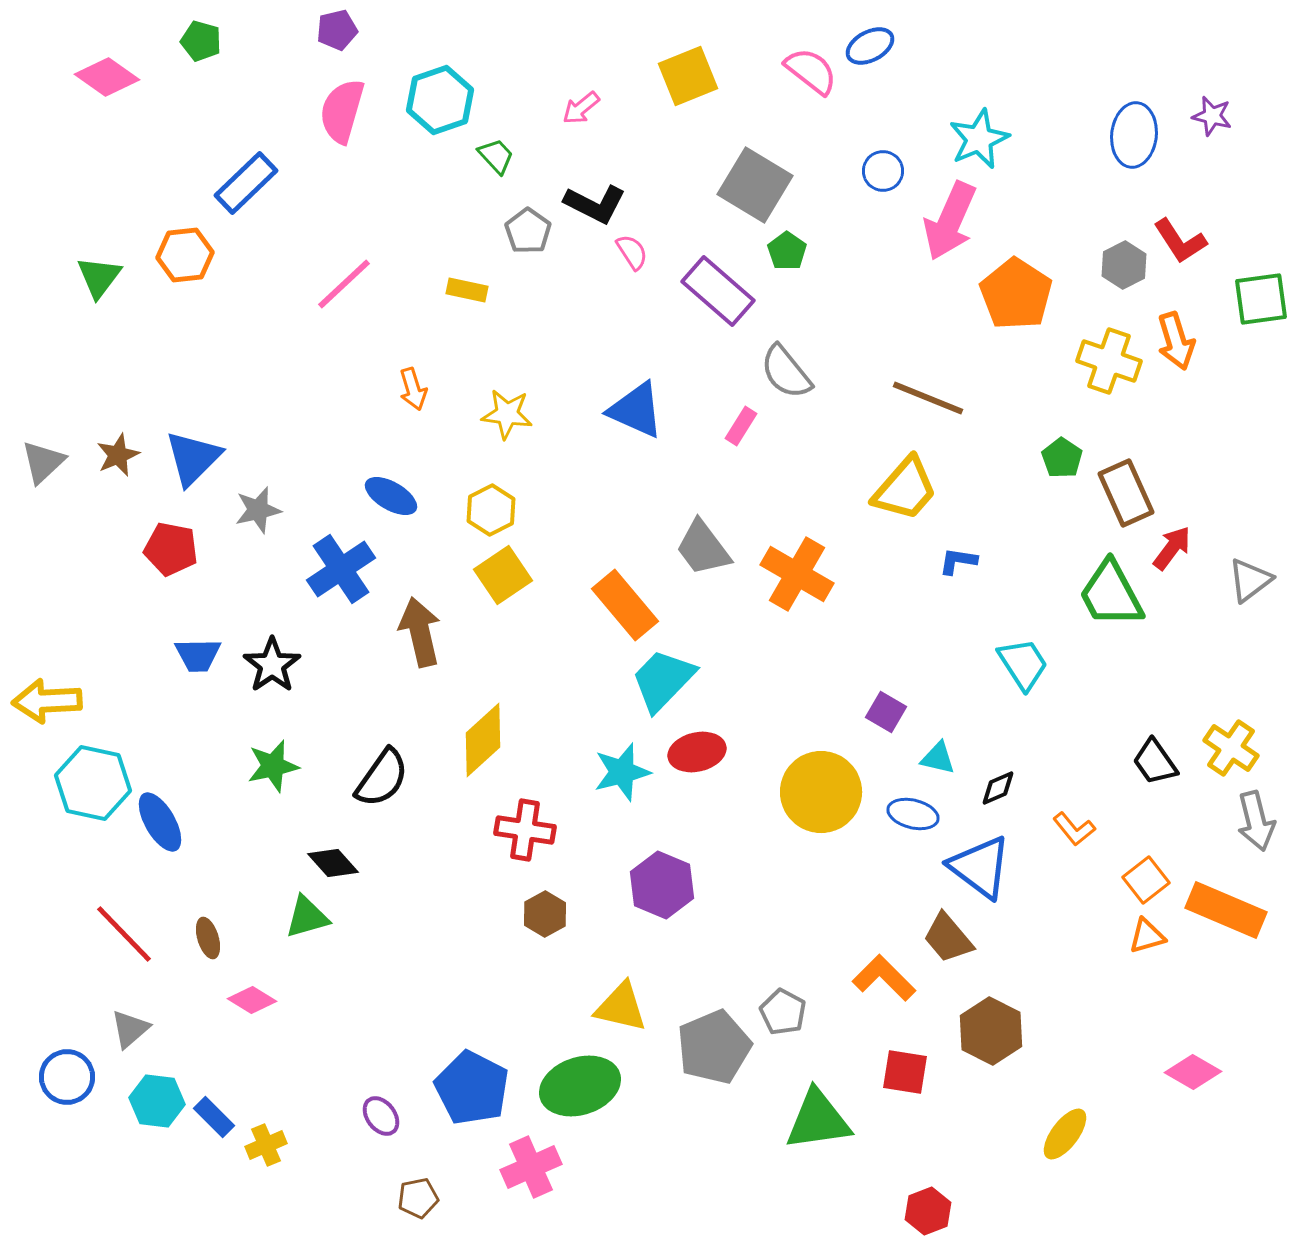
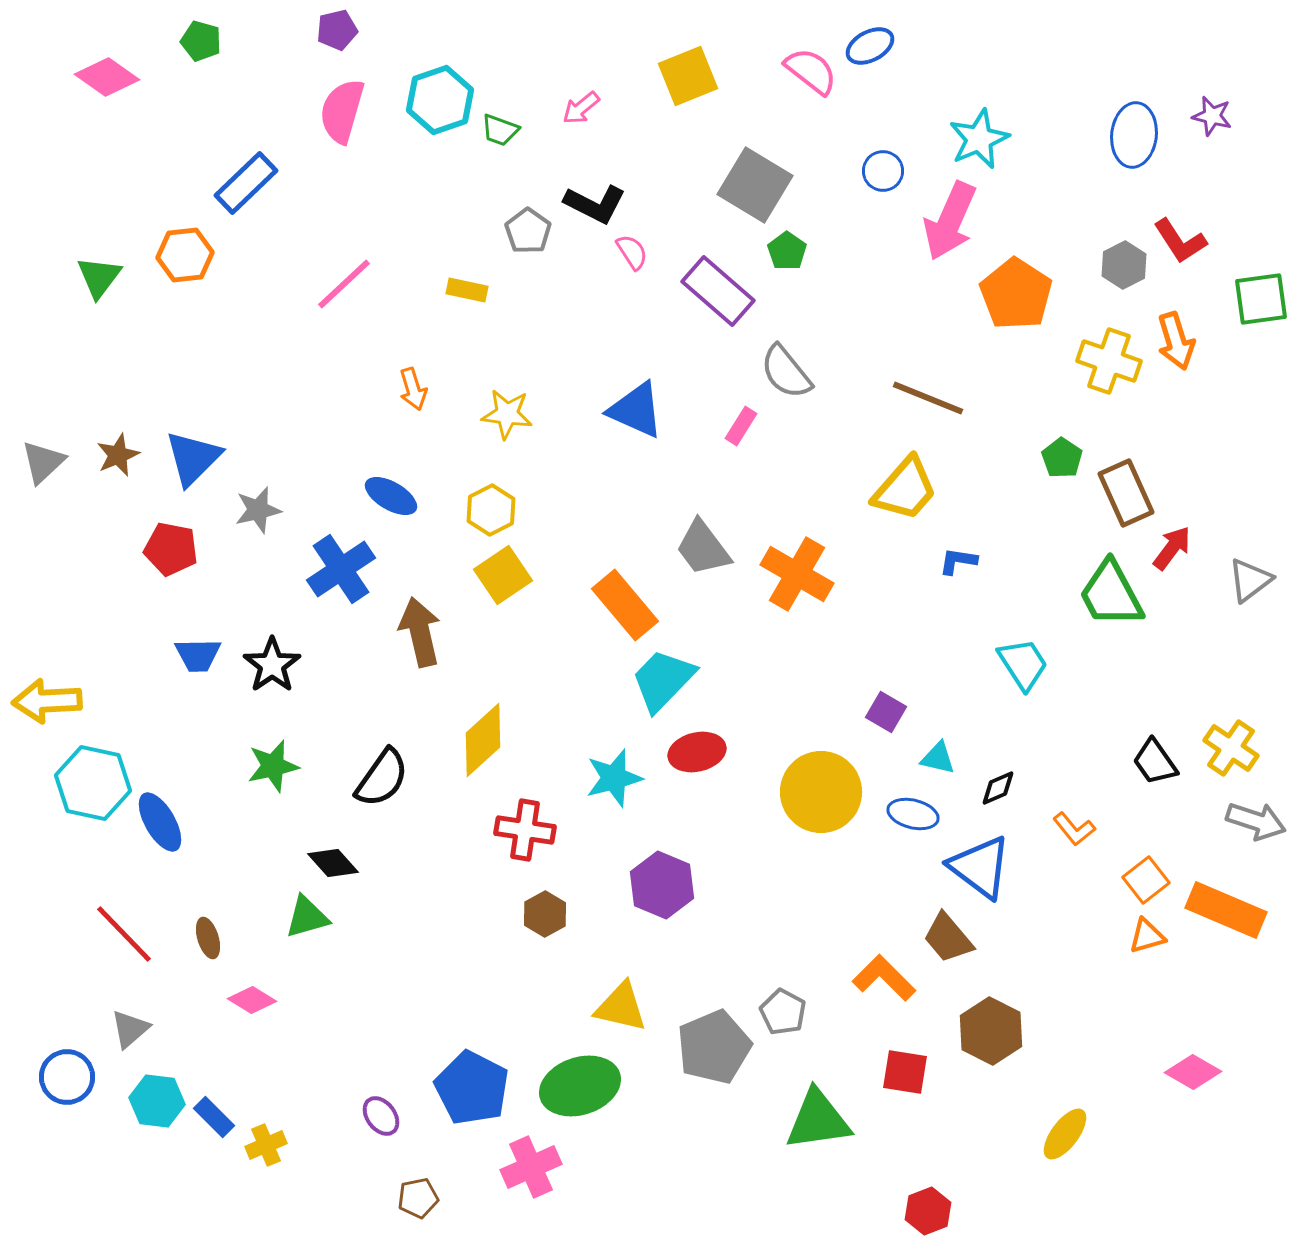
green trapezoid at (496, 156): moved 4 px right, 26 px up; rotated 153 degrees clockwise
cyan star at (622, 772): moved 8 px left, 6 px down
gray arrow at (1256, 821): rotated 58 degrees counterclockwise
